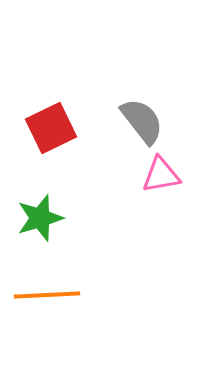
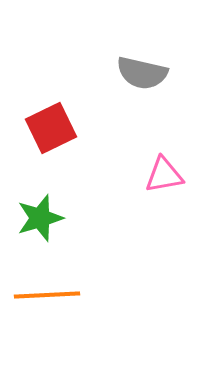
gray semicircle: moved 48 px up; rotated 141 degrees clockwise
pink triangle: moved 3 px right
